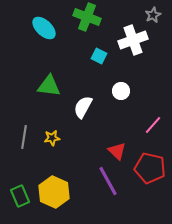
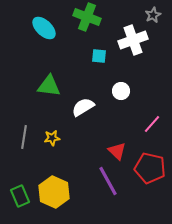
cyan square: rotated 21 degrees counterclockwise
white semicircle: rotated 30 degrees clockwise
pink line: moved 1 px left, 1 px up
